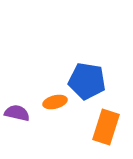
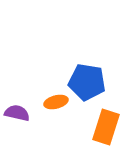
blue pentagon: moved 1 px down
orange ellipse: moved 1 px right
